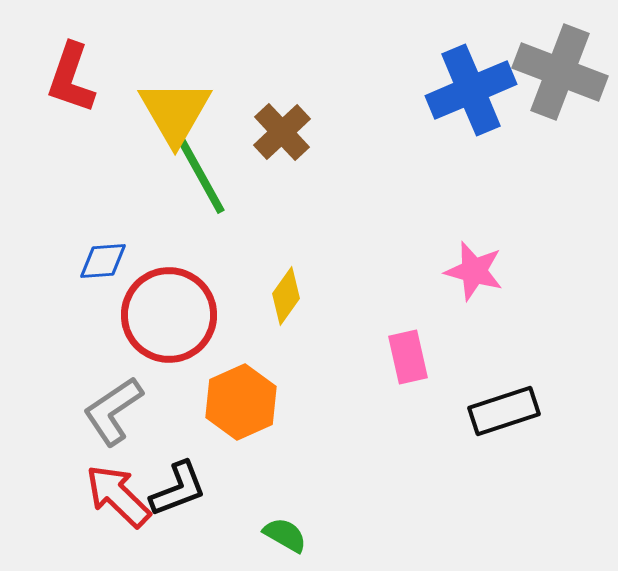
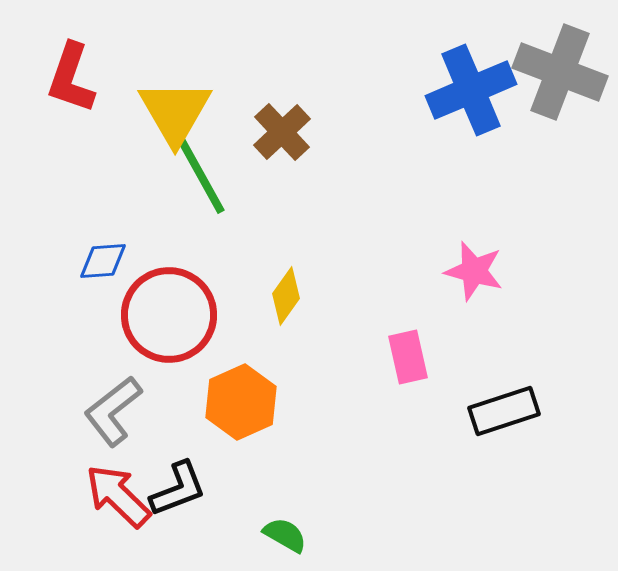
gray L-shape: rotated 4 degrees counterclockwise
